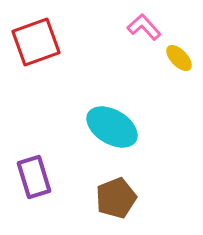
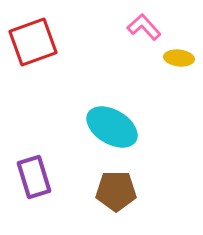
red square: moved 3 px left
yellow ellipse: rotated 40 degrees counterclockwise
brown pentagon: moved 7 px up; rotated 21 degrees clockwise
